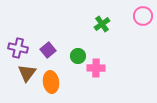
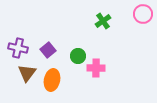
pink circle: moved 2 px up
green cross: moved 1 px right, 3 px up
orange ellipse: moved 1 px right, 2 px up; rotated 20 degrees clockwise
